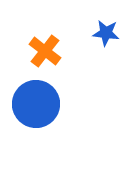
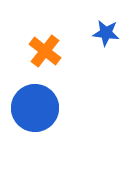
blue circle: moved 1 px left, 4 px down
